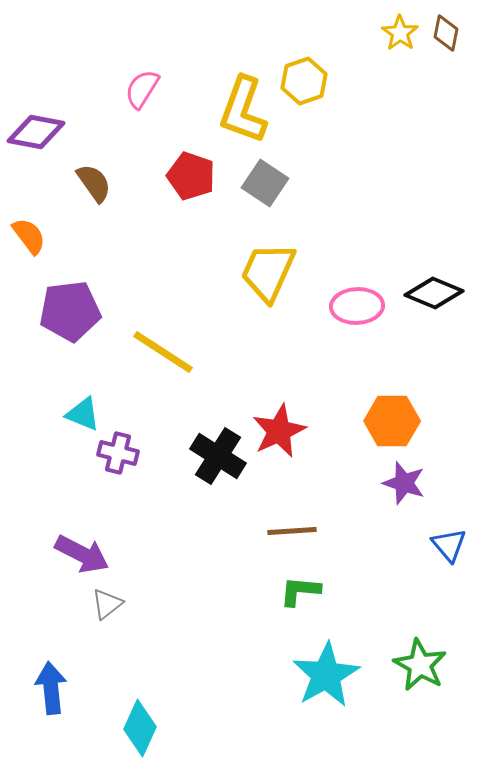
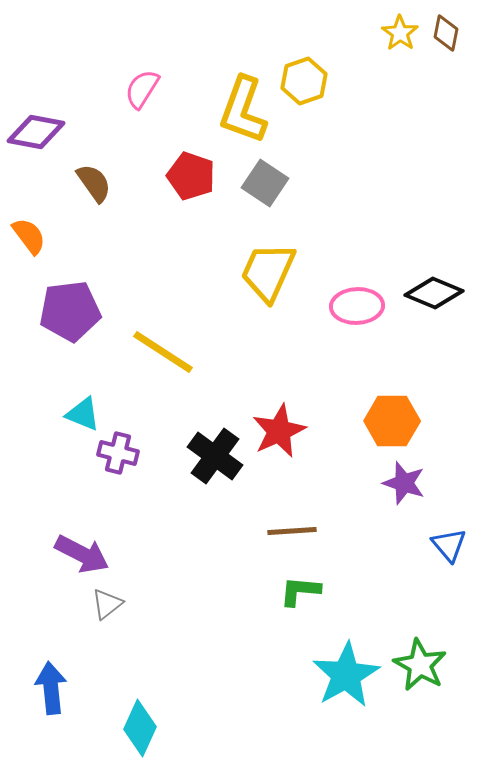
black cross: moved 3 px left; rotated 4 degrees clockwise
cyan star: moved 20 px right
